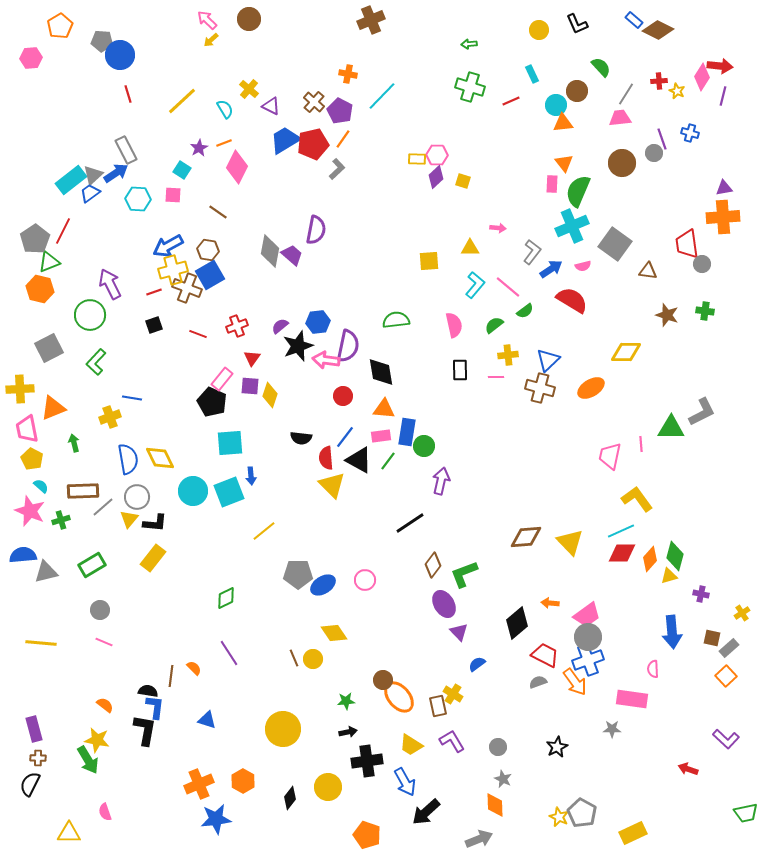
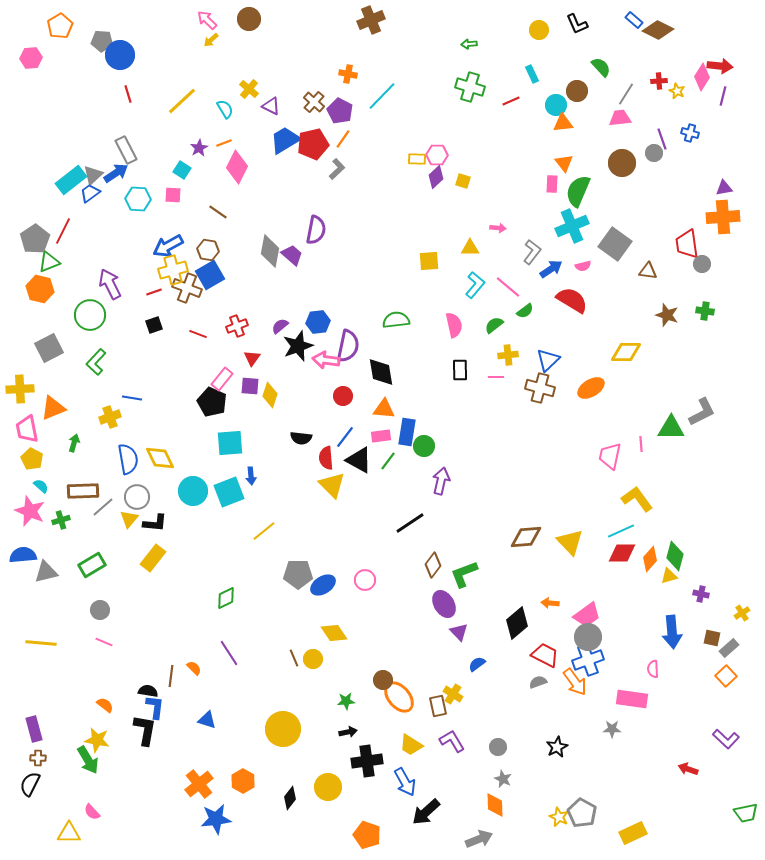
green arrow at (74, 443): rotated 30 degrees clockwise
orange cross at (199, 784): rotated 16 degrees counterclockwise
pink semicircle at (105, 812): moved 13 px left; rotated 24 degrees counterclockwise
